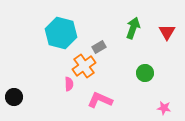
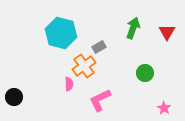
pink L-shape: rotated 50 degrees counterclockwise
pink star: rotated 24 degrees clockwise
